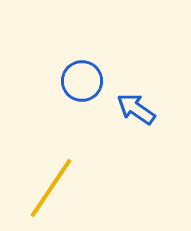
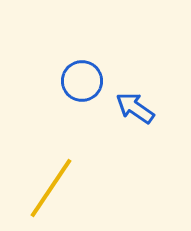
blue arrow: moved 1 px left, 1 px up
